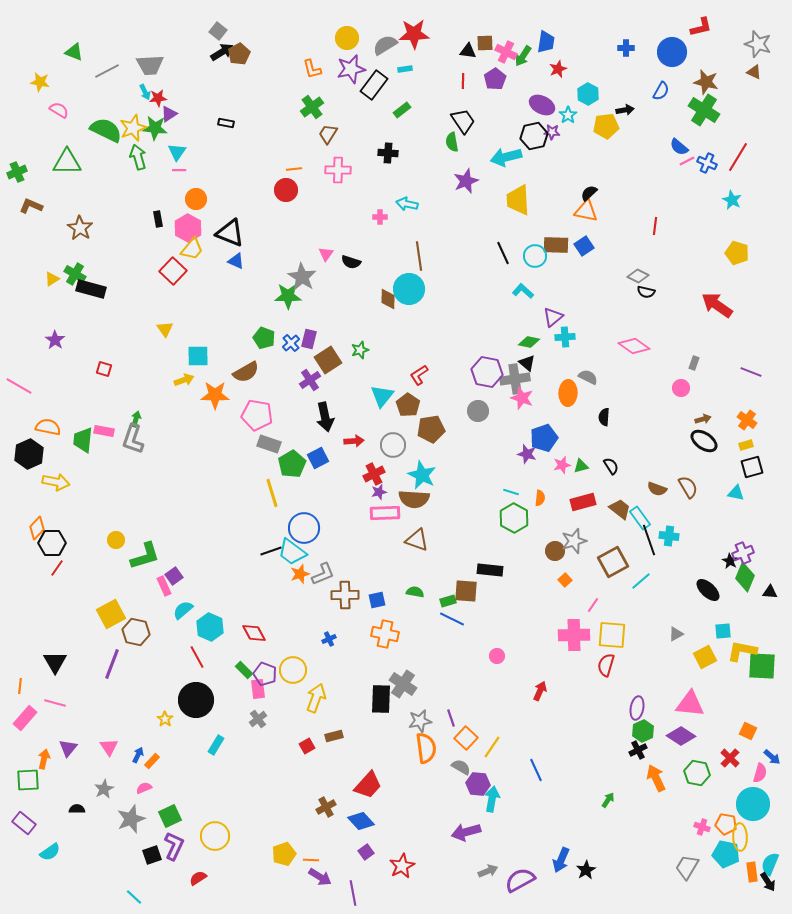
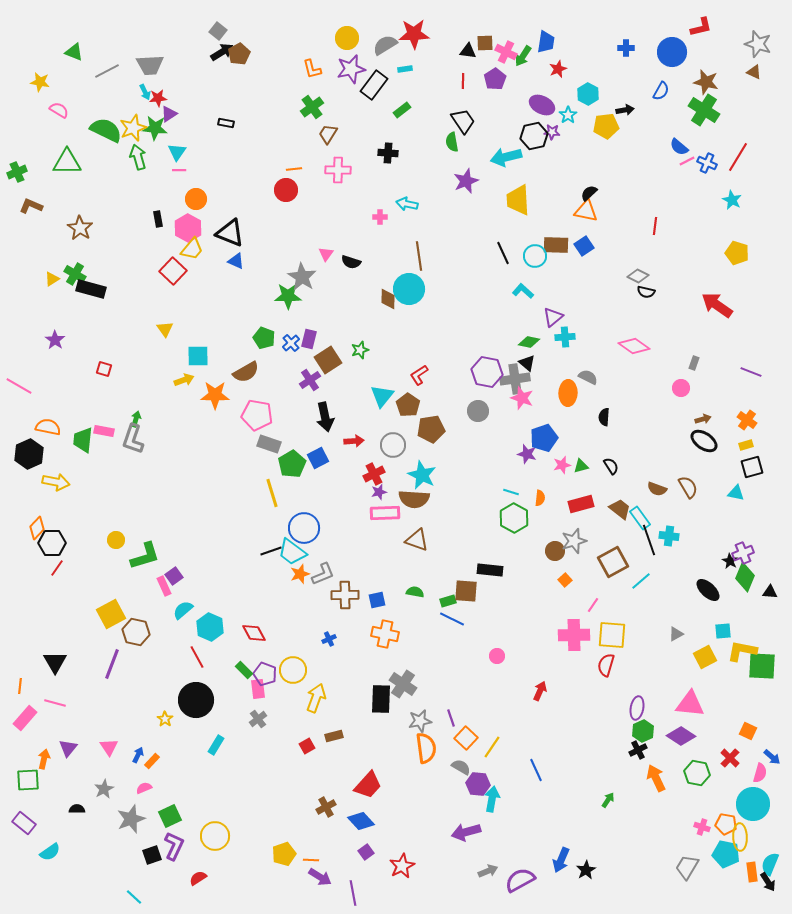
red rectangle at (583, 502): moved 2 px left, 2 px down
